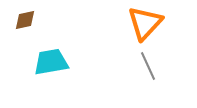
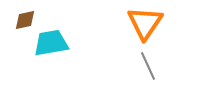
orange triangle: rotated 9 degrees counterclockwise
cyan trapezoid: moved 19 px up
